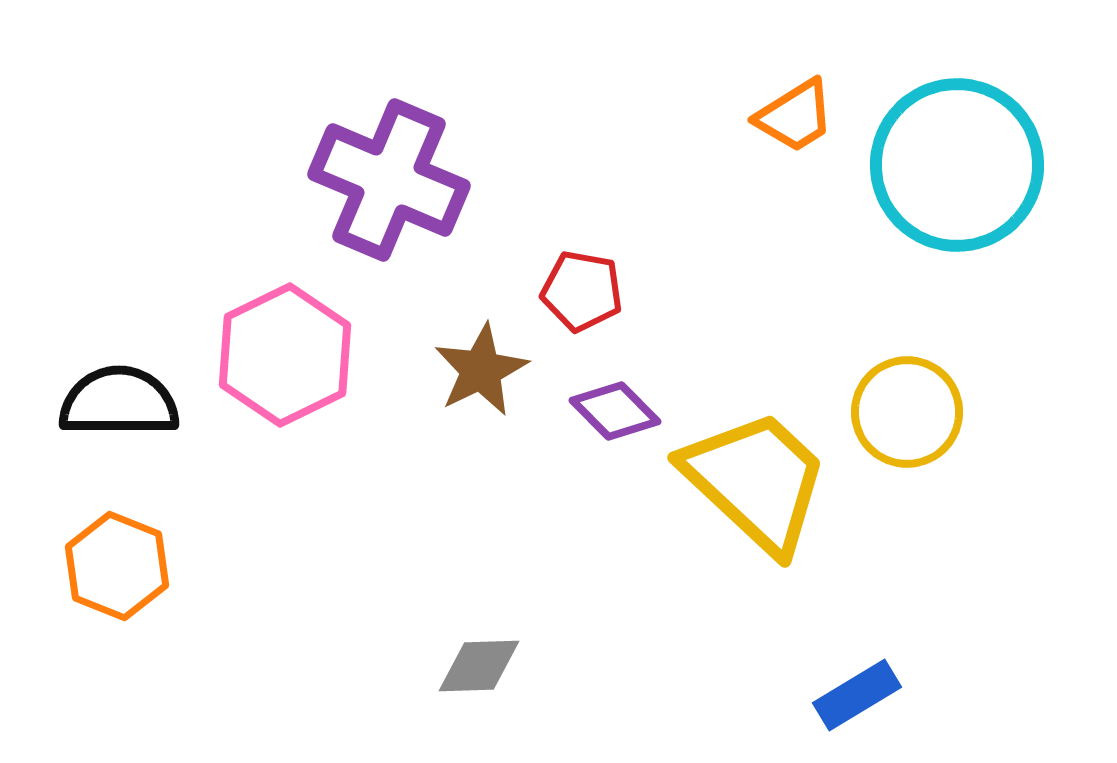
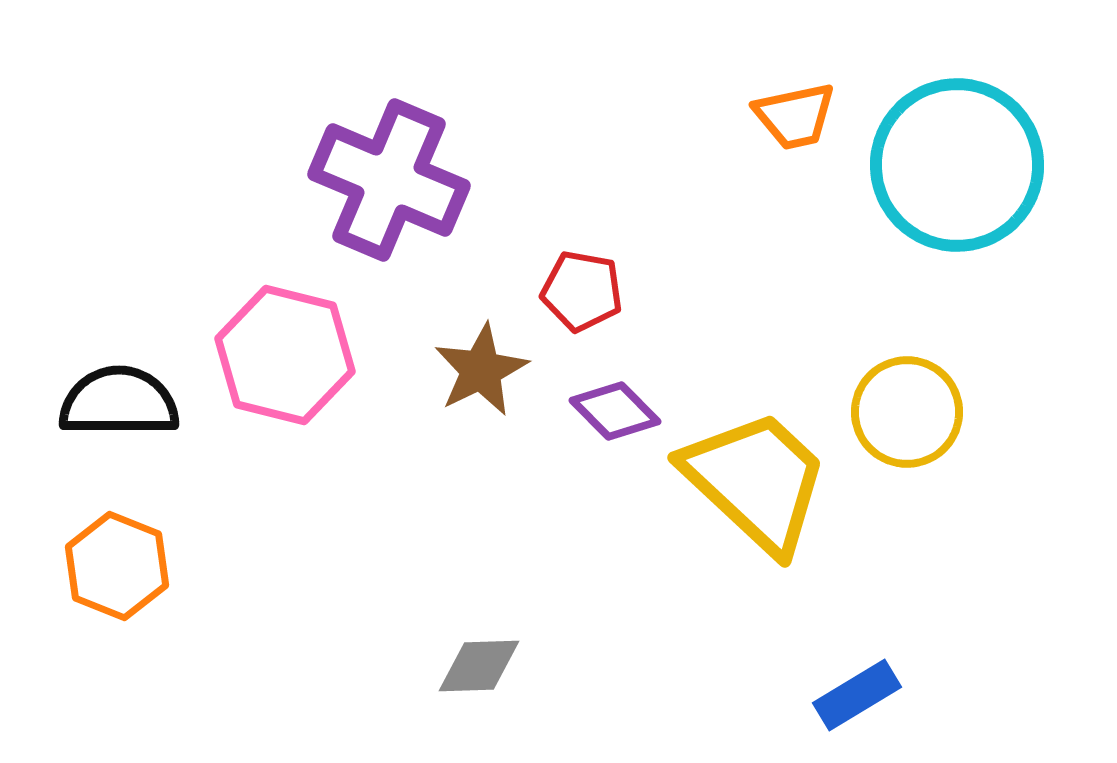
orange trapezoid: rotated 20 degrees clockwise
pink hexagon: rotated 20 degrees counterclockwise
